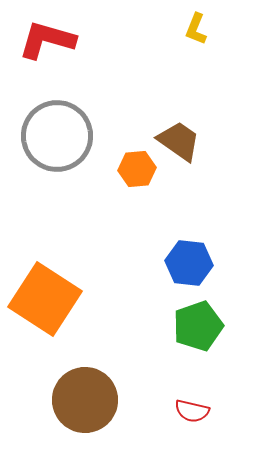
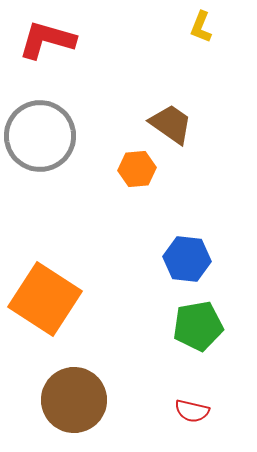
yellow L-shape: moved 5 px right, 2 px up
gray circle: moved 17 px left
brown trapezoid: moved 8 px left, 17 px up
blue hexagon: moved 2 px left, 4 px up
green pentagon: rotated 9 degrees clockwise
brown circle: moved 11 px left
